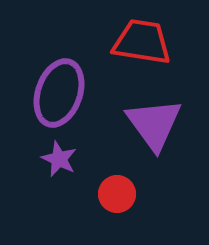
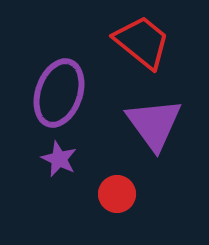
red trapezoid: rotated 30 degrees clockwise
